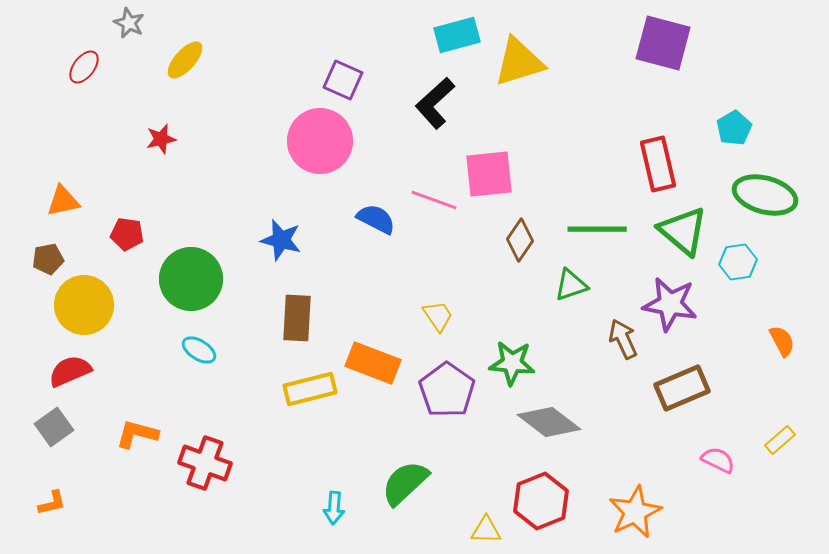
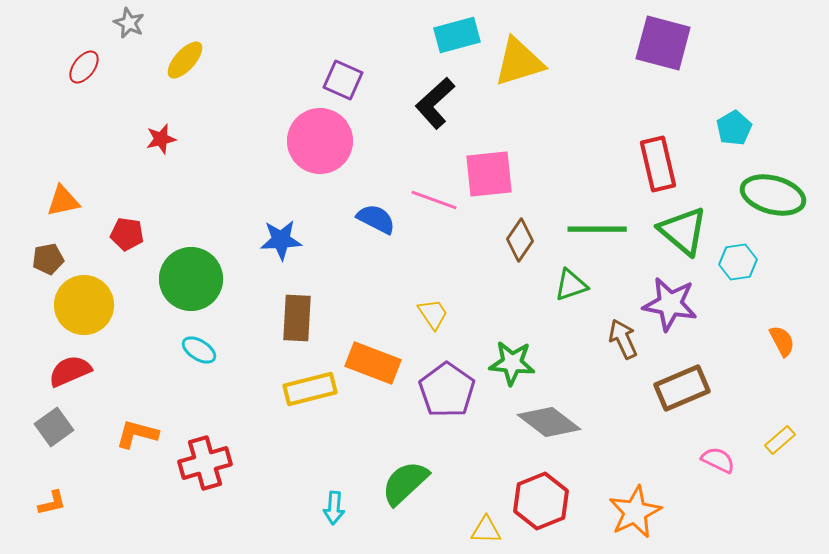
green ellipse at (765, 195): moved 8 px right
blue star at (281, 240): rotated 18 degrees counterclockwise
yellow trapezoid at (438, 316): moved 5 px left, 2 px up
red cross at (205, 463): rotated 36 degrees counterclockwise
